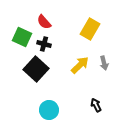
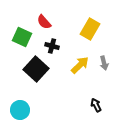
black cross: moved 8 px right, 2 px down
cyan circle: moved 29 px left
